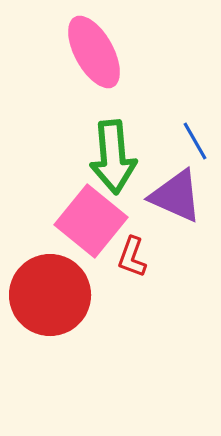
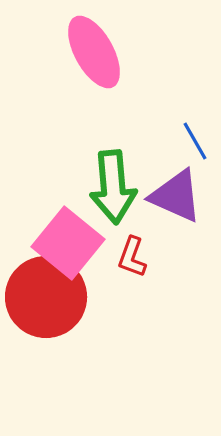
green arrow: moved 30 px down
pink square: moved 23 px left, 22 px down
red circle: moved 4 px left, 2 px down
